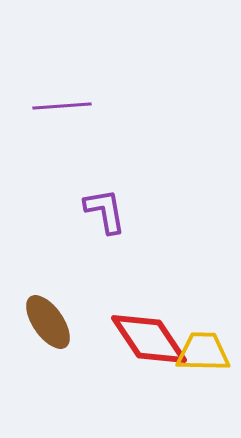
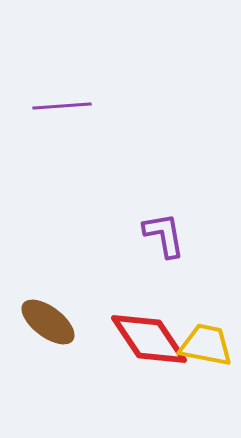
purple L-shape: moved 59 px right, 24 px down
brown ellipse: rotated 18 degrees counterclockwise
yellow trapezoid: moved 3 px right, 7 px up; rotated 10 degrees clockwise
